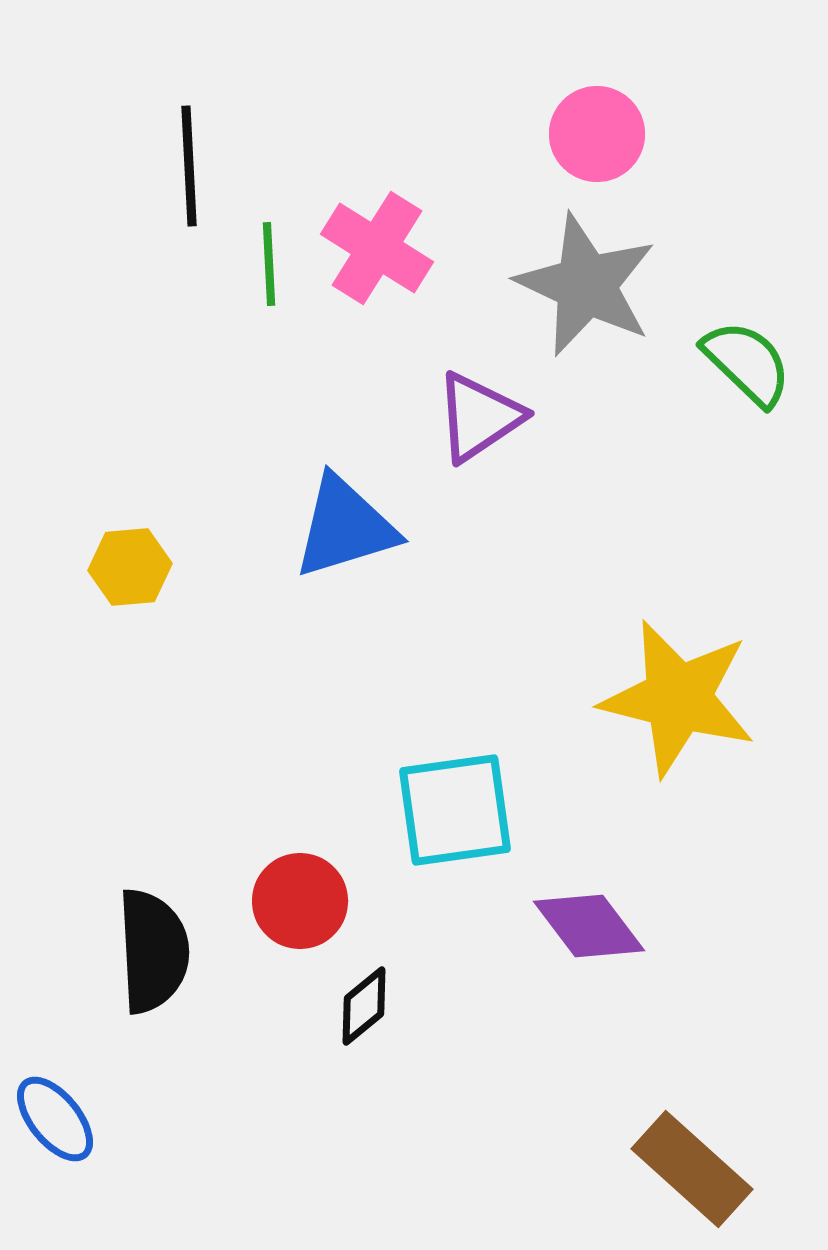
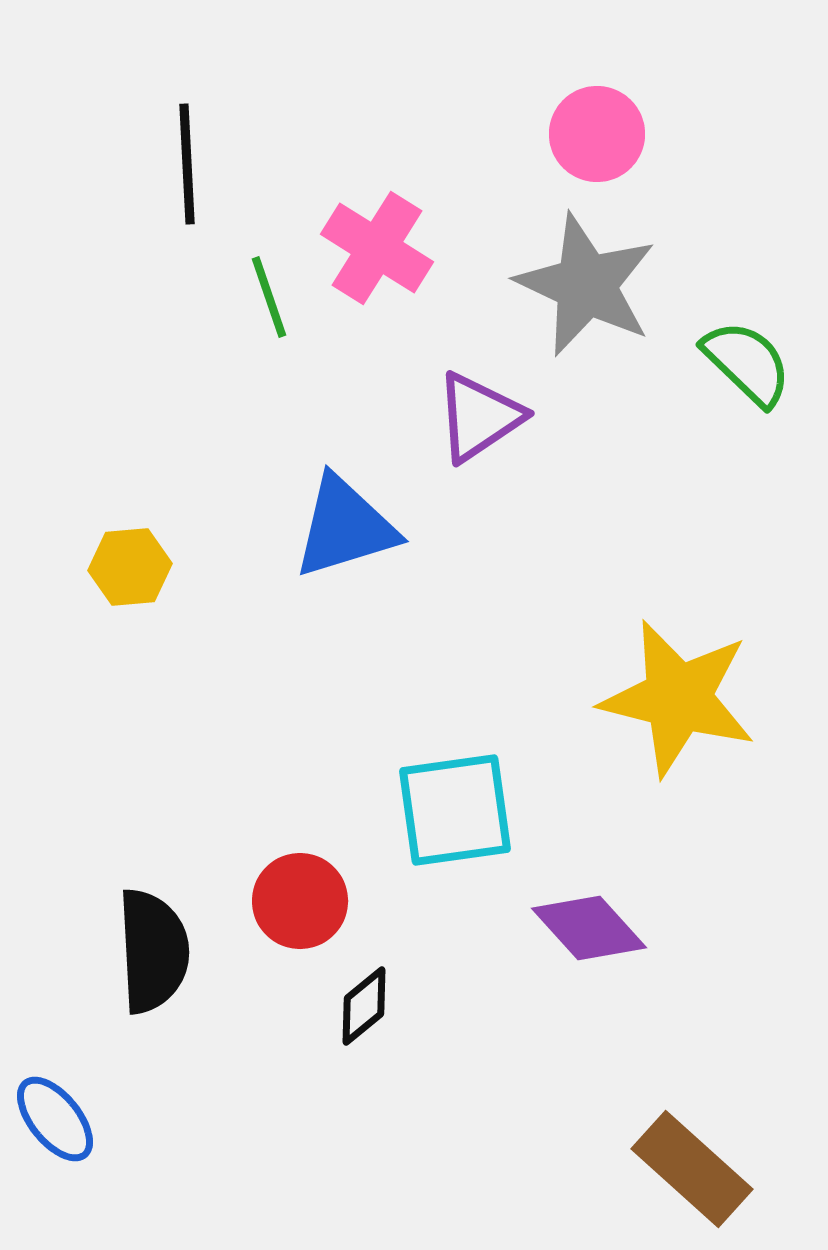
black line: moved 2 px left, 2 px up
green line: moved 33 px down; rotated 16 degrees counterclockwise
purple diamond: moved 2 px down; rotated 5 degrees counterclockwise
